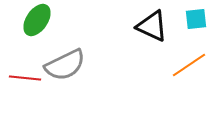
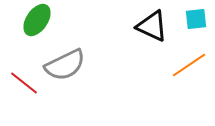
red line: moved 1 px left, 5 px down; rotated 32 degrees clockwise
